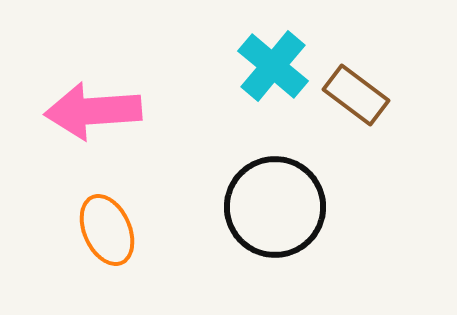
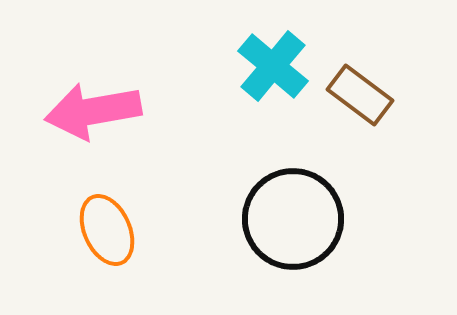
brown rectangle: moved 4 px right
pink arrow: rotated 6 degrees counterclockwise
black circle: moved 18 px right, 12 px down
